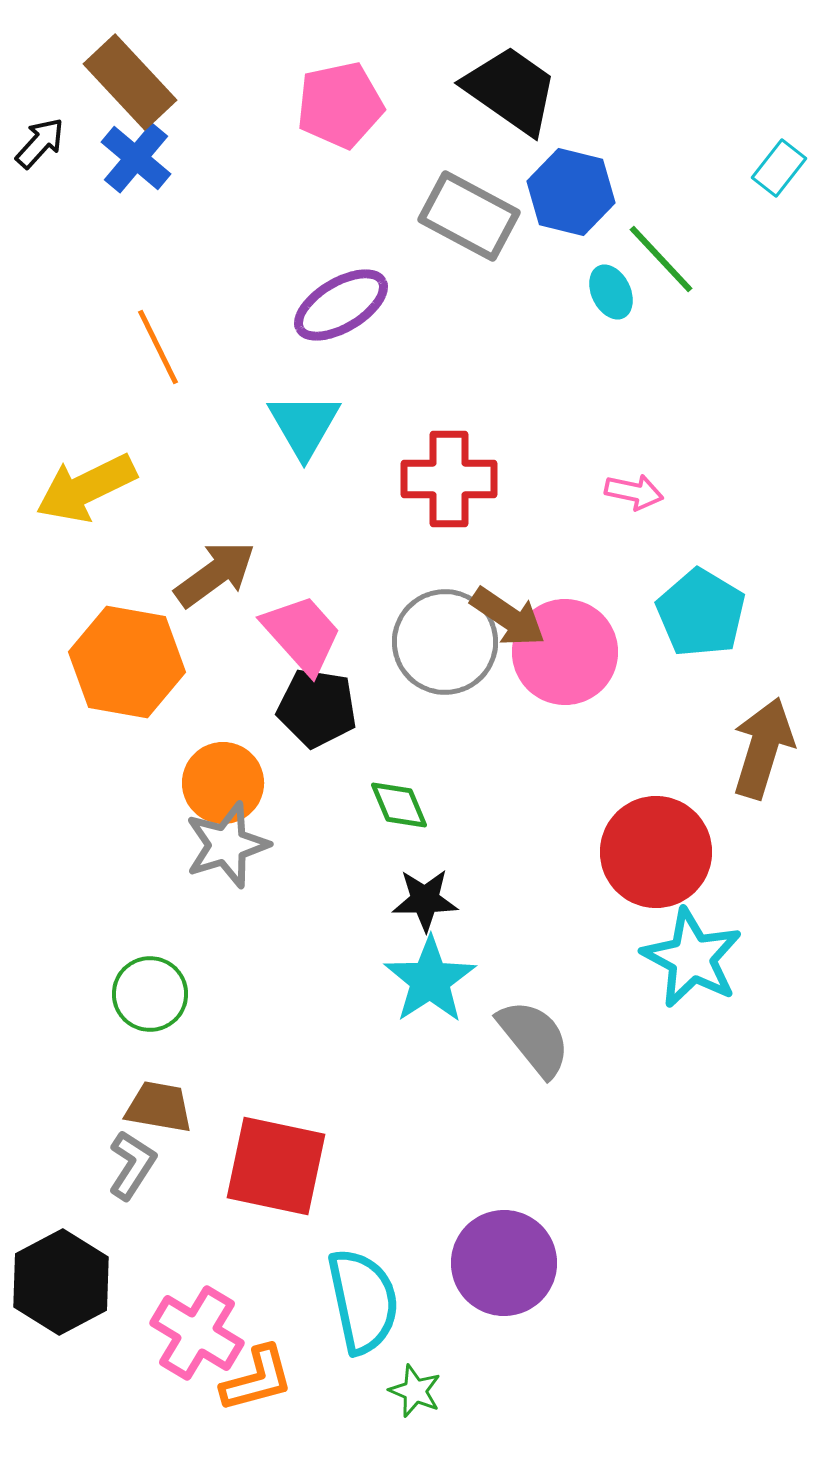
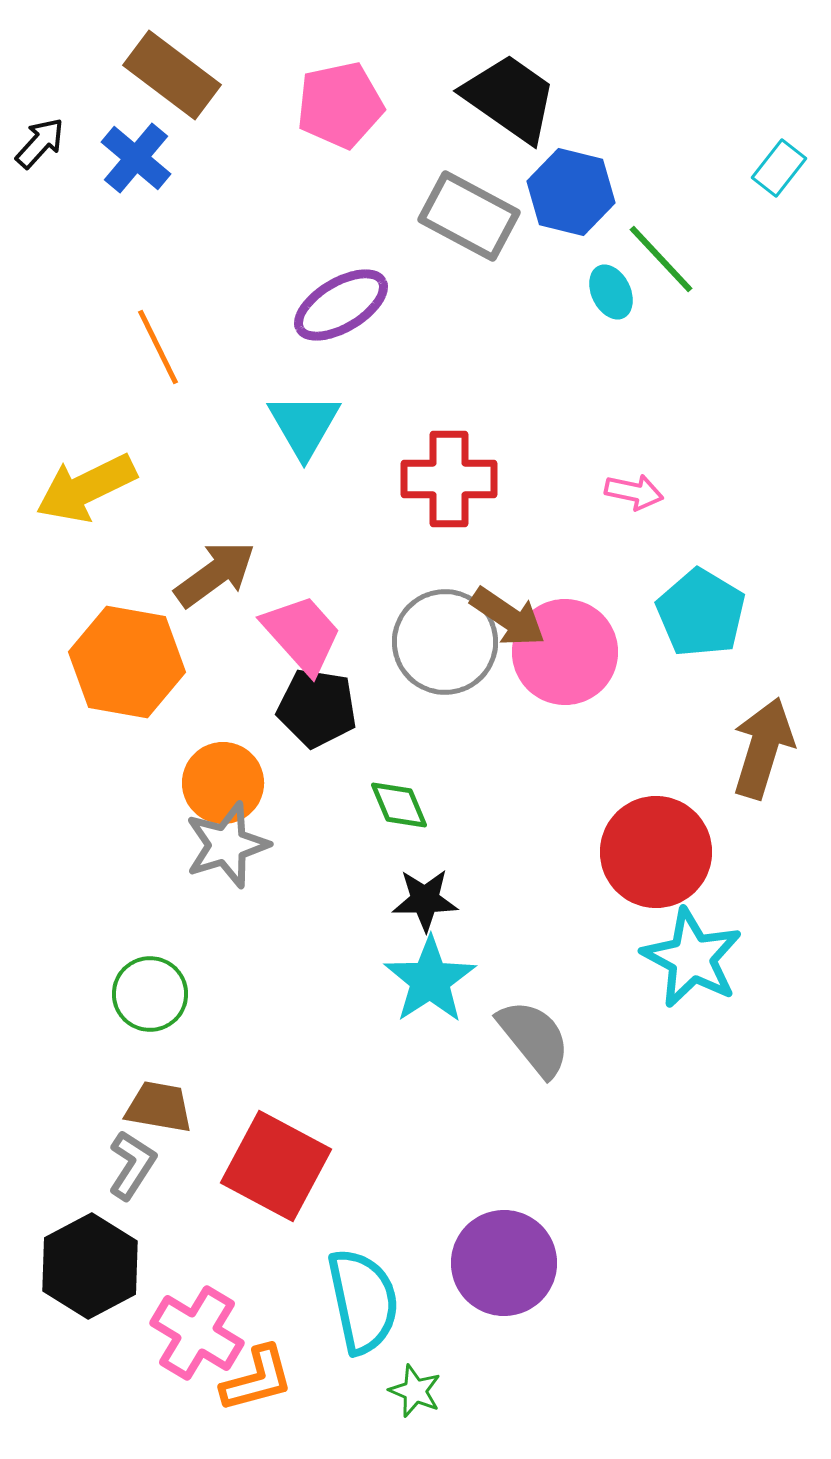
brown rectangle at (130, 82): moved 42 px right, 7 px up; rotated 10 degrees counterclockwise
black trapezoid at (511, 90): moved 1 px left, 8 px down
red square at (276, 1166): rotated 16 degrees clockwise
black hexagon at (61, 1282): moved 29 px right, 16 px up
